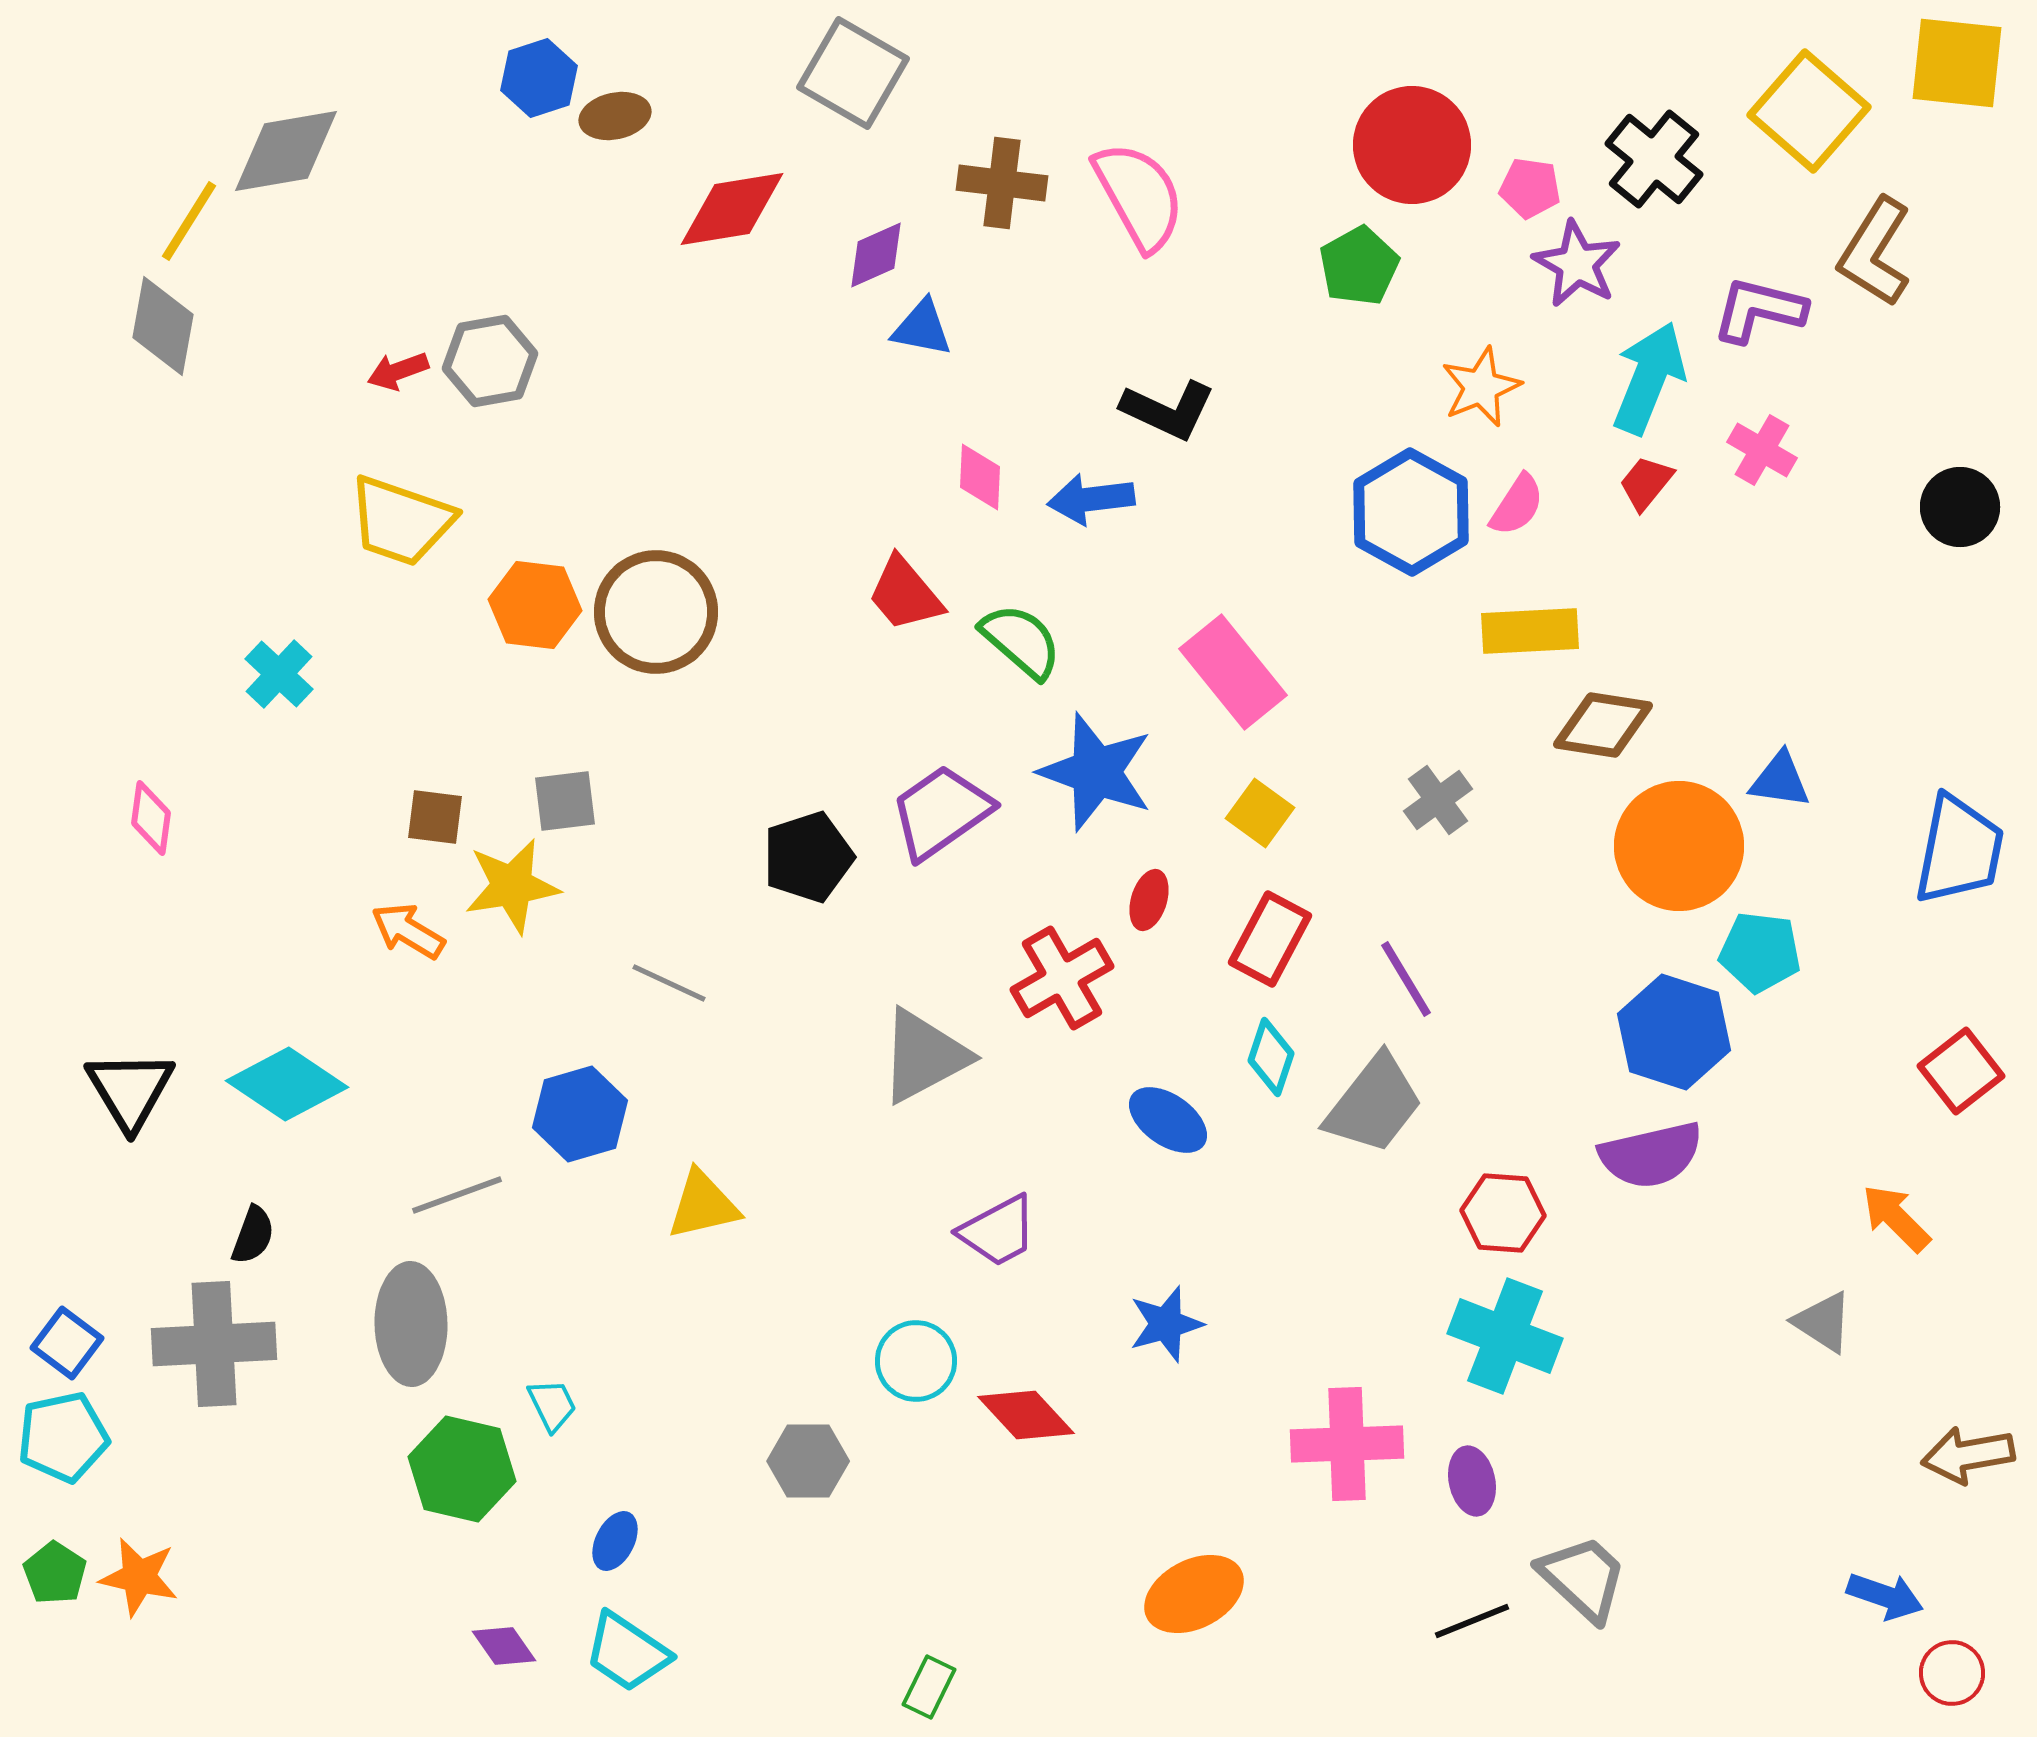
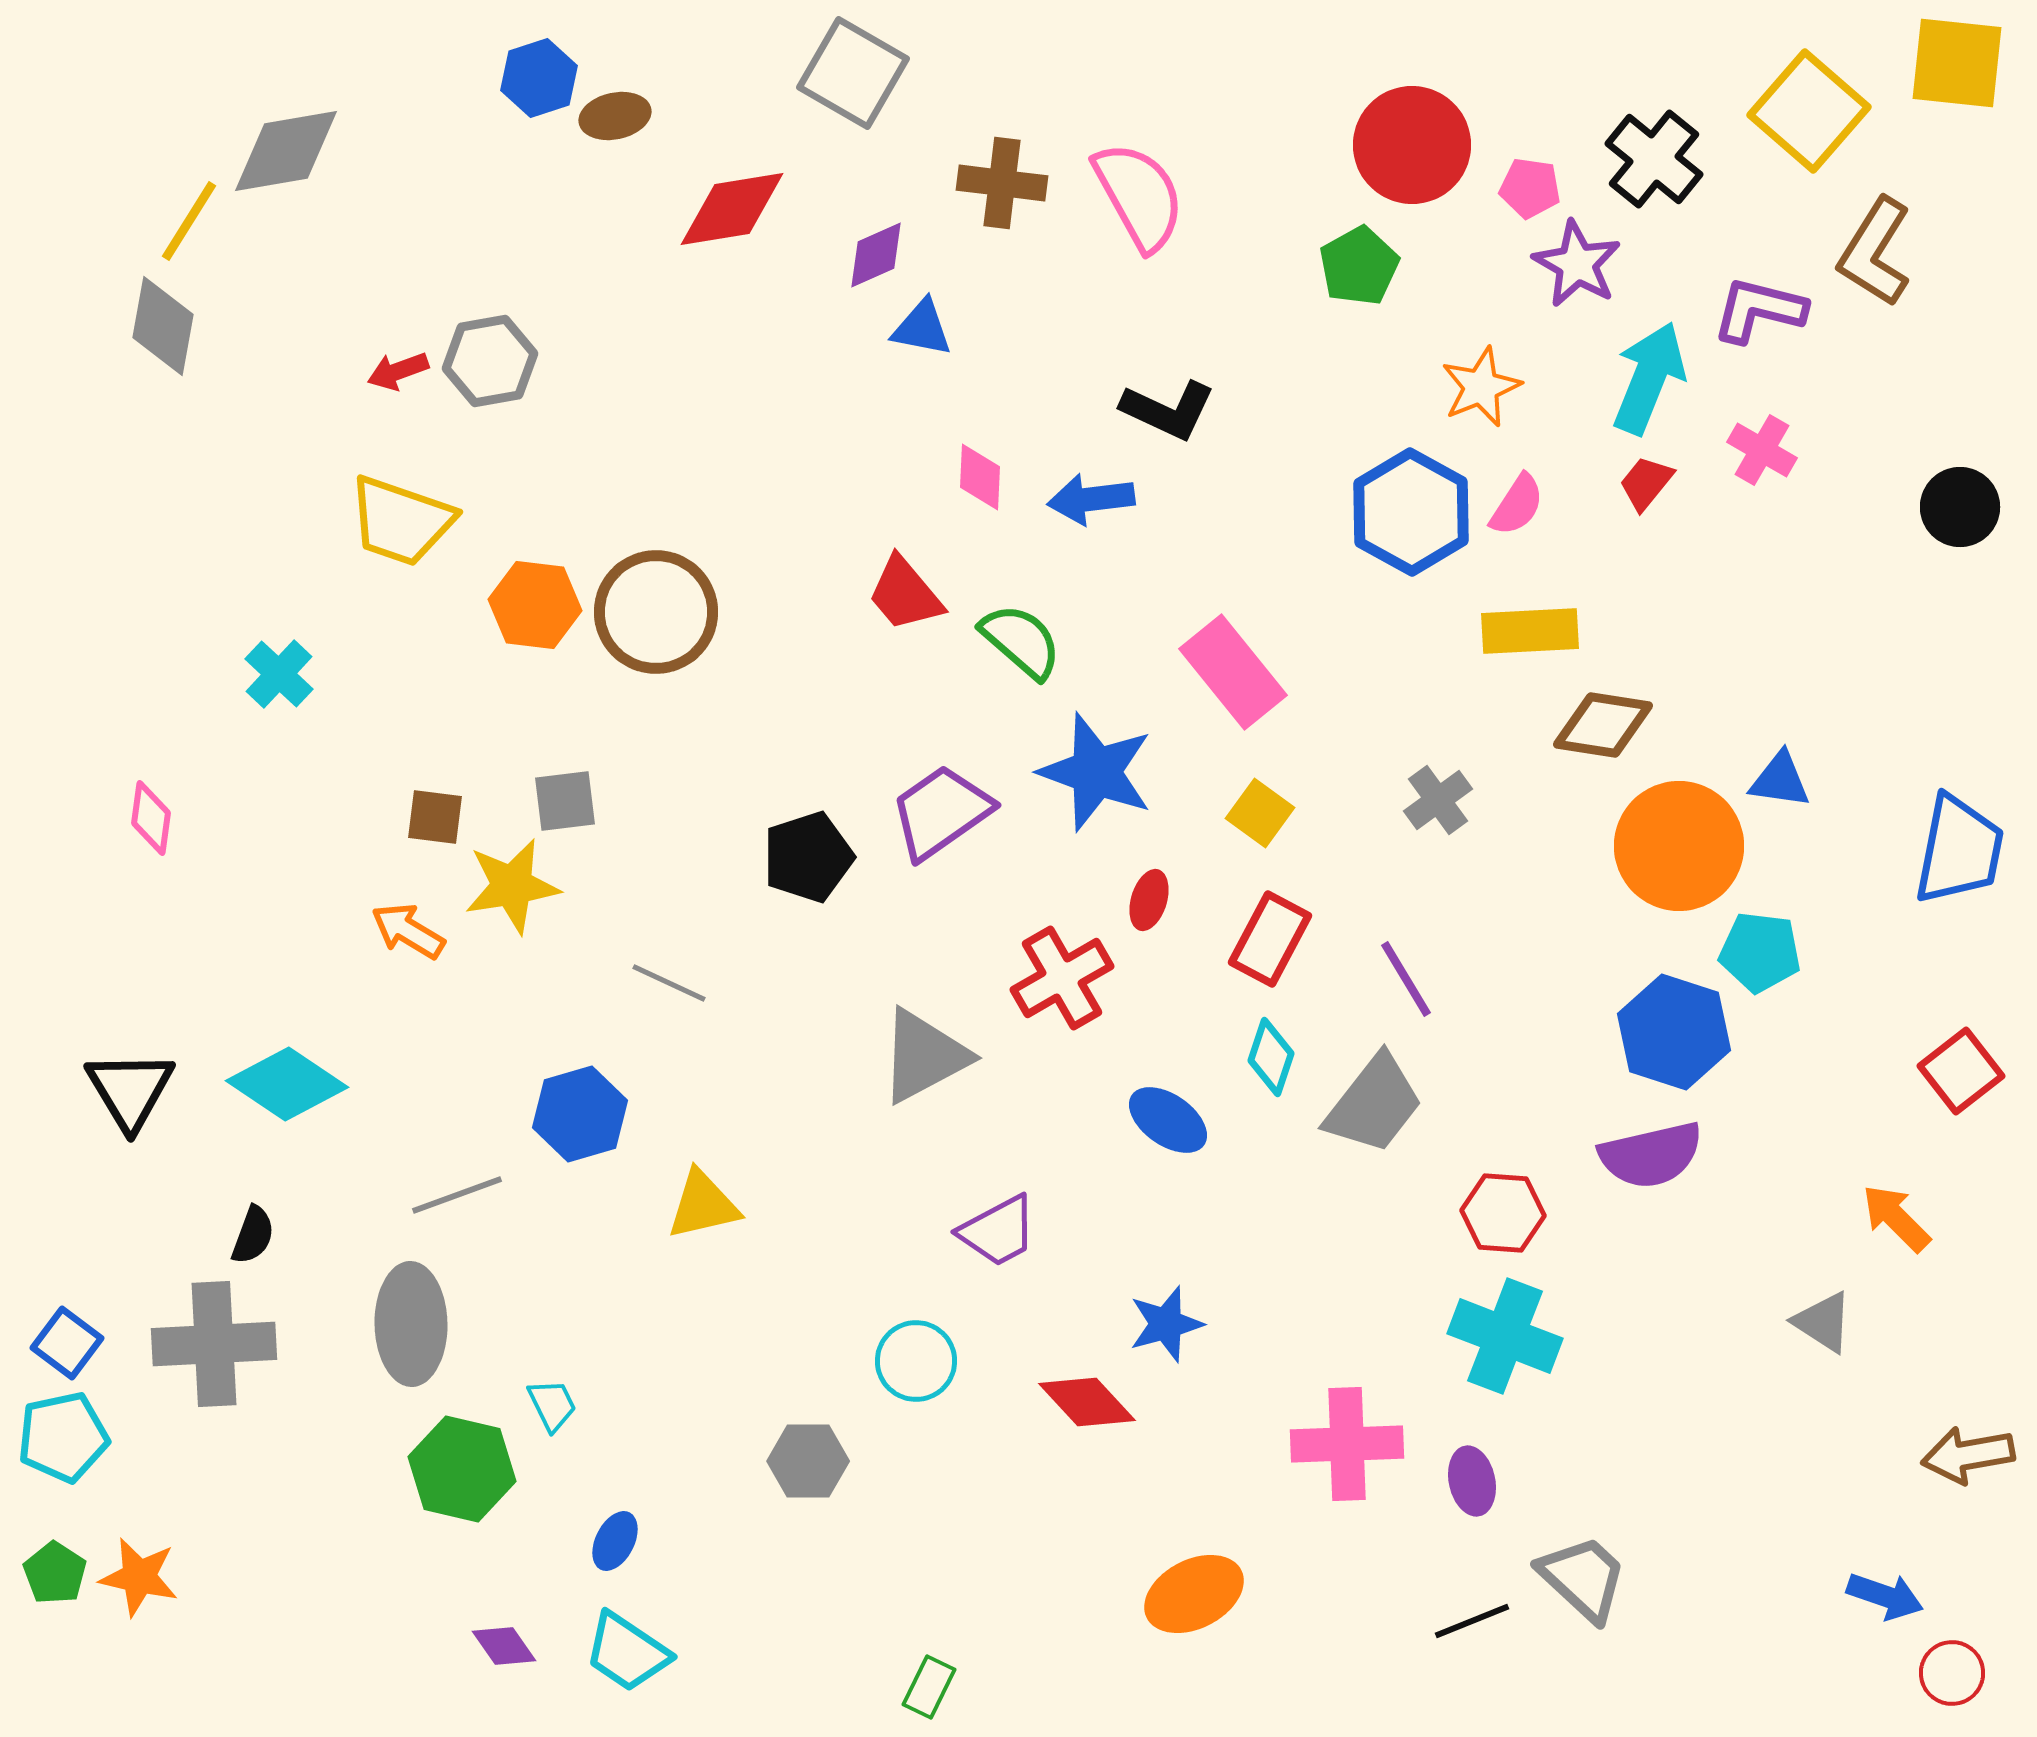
red diamond at (1026, 1415): moved 61 px right, 13 px up
